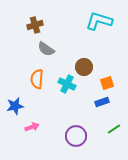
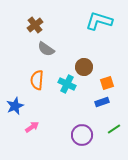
brown cross: rotated 21 degrees counterclockwise
orange semicircle: moved 1 px down
blue star: rotated 12 degrees counterclockwise
pink arrow: rotated 16 degrees counterclockwise
purple circle: moved 6 px right, 1 px up
